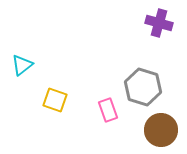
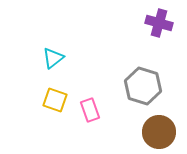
cyan triangle: moved 31 px right, 7 px up
gray hexagon: moved 1 px up
pink rectangle: moved 18 px left
brown circle: moved 2 px left, 2 px down
